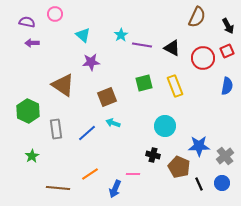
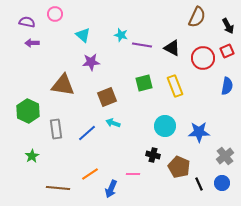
cyan star: rotated 24 degrees counterclockwise
brown triangle: rotated 25 degrees counterclockwise
blue star: moved 14 px up
blue arrow: moved 4 px left
